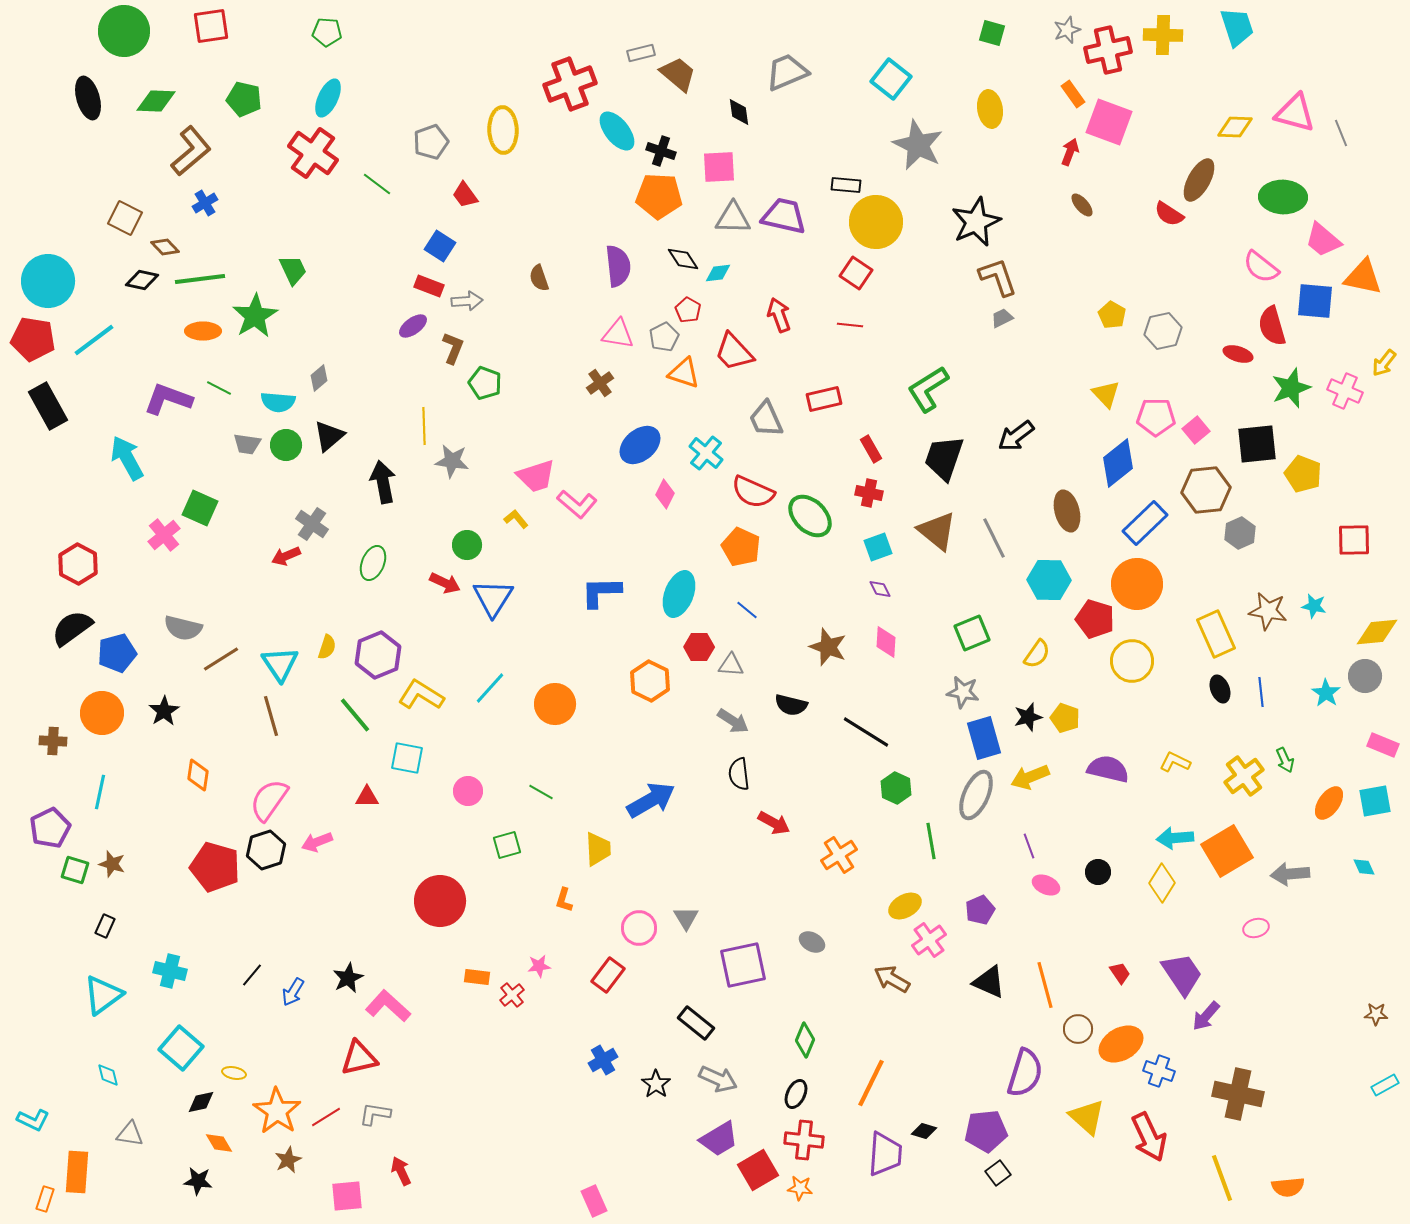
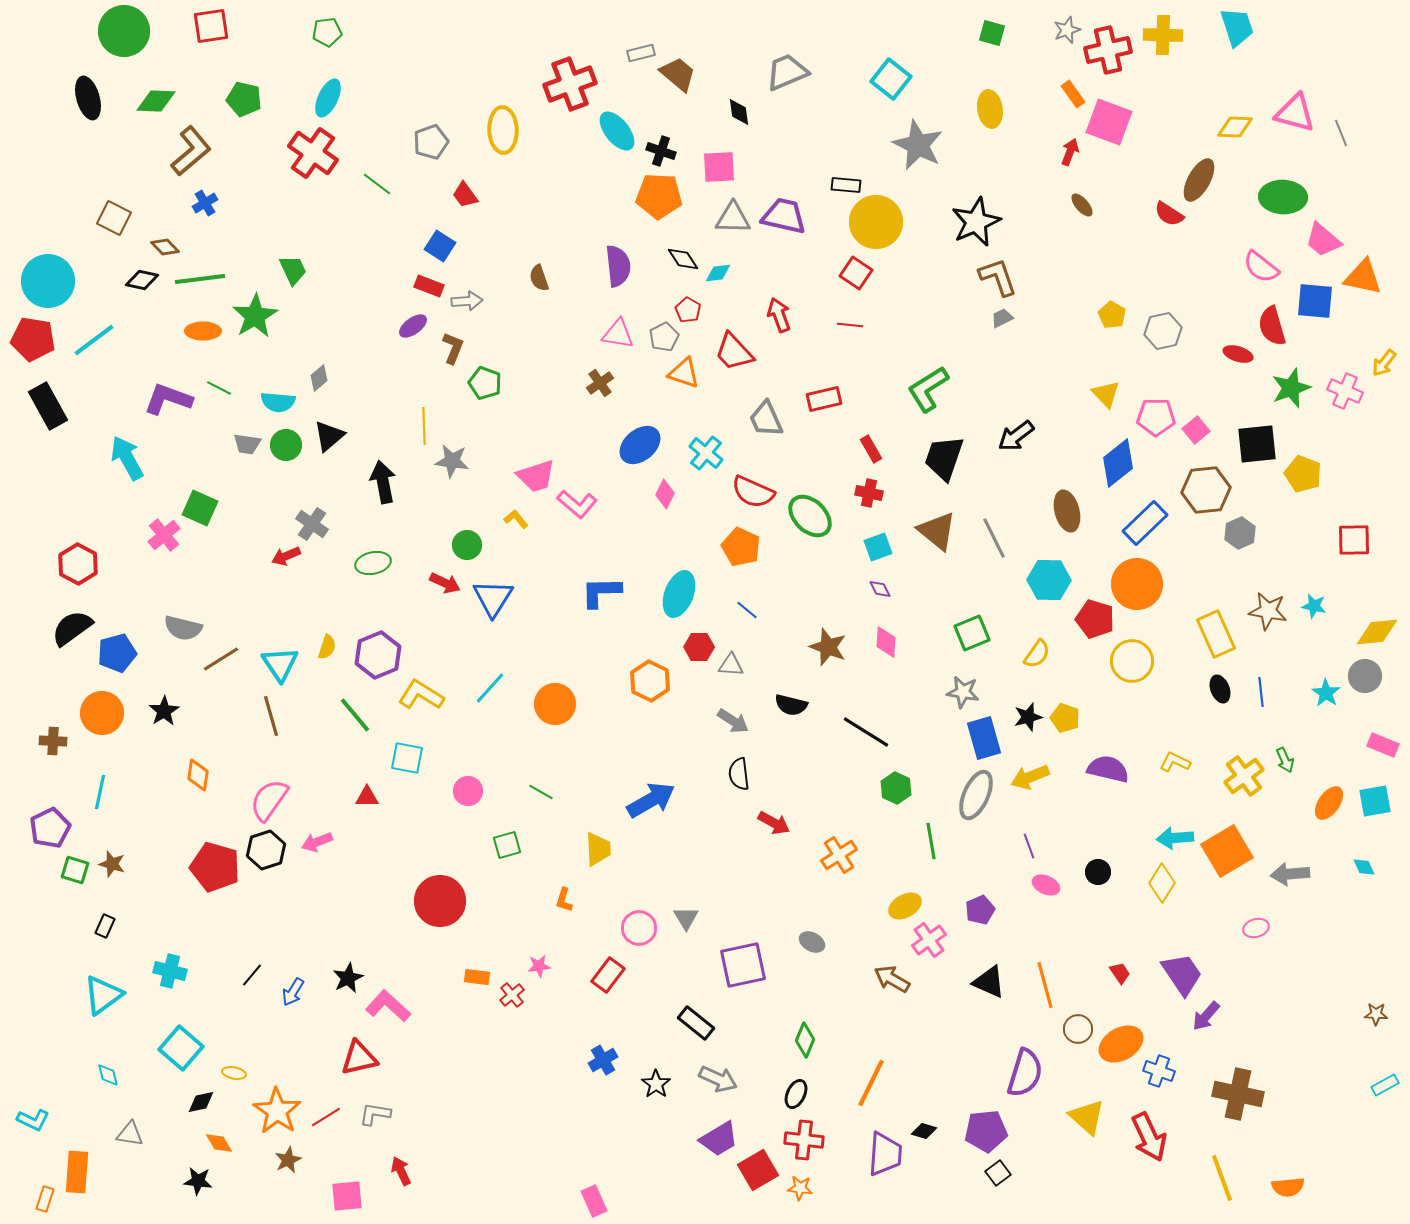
green pentagon at (327, 32): rotated 12 degrees counterclockwise
brown square at (125, 218): moved 11 px left
green ellipse at (373, 563): rotated 56 degrees clockwise
